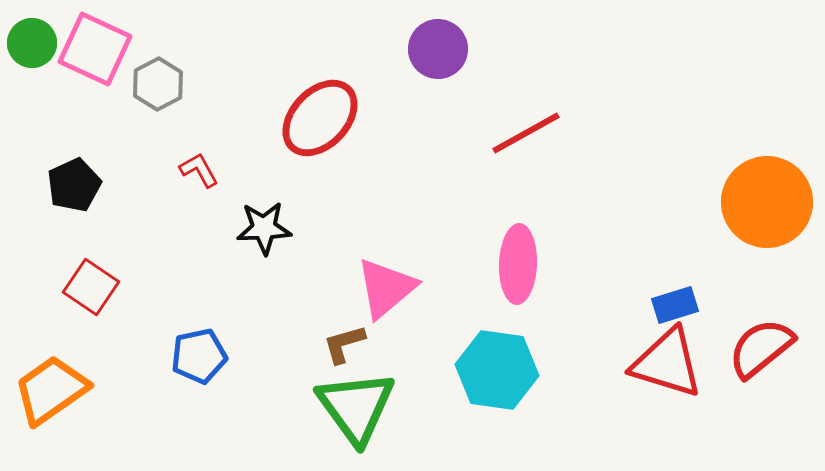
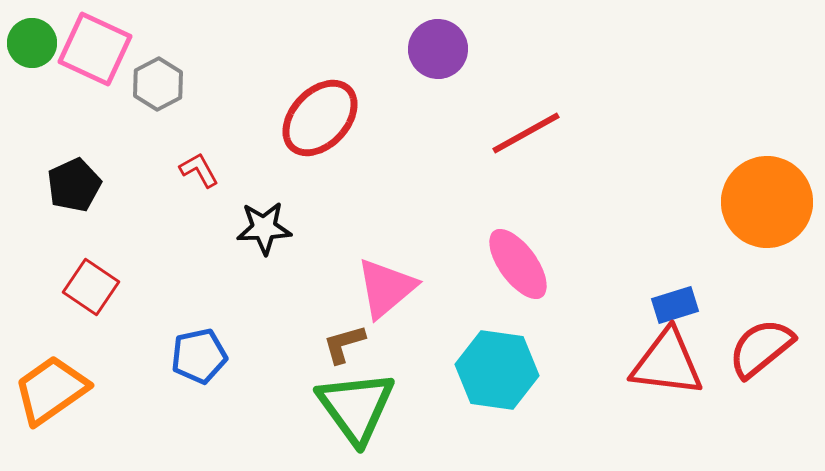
pink ellipse: rotated 38 degrees counterclockwise
red triangle: rotated 10 degrees counterclockwise
